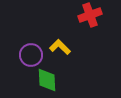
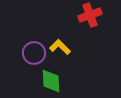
purple circle: moved 3 px right, 2 px up
green diamond: moved 4 px right, 1 px down
